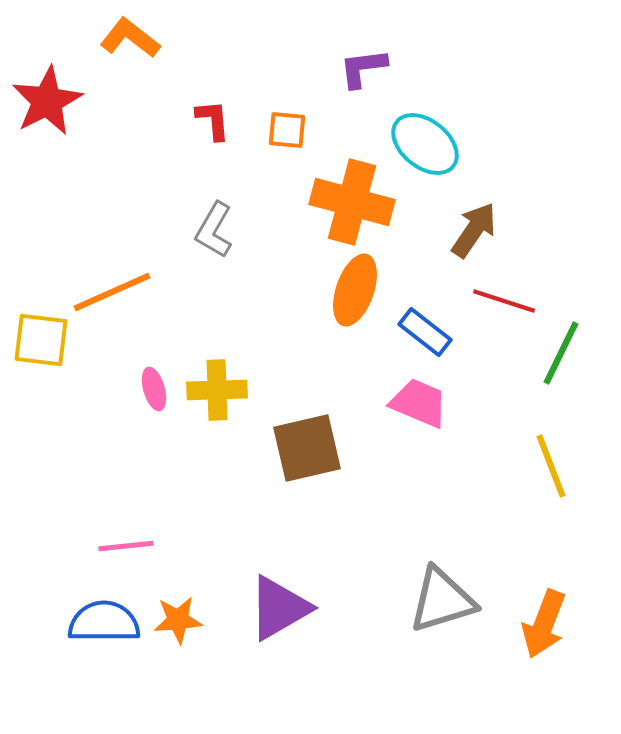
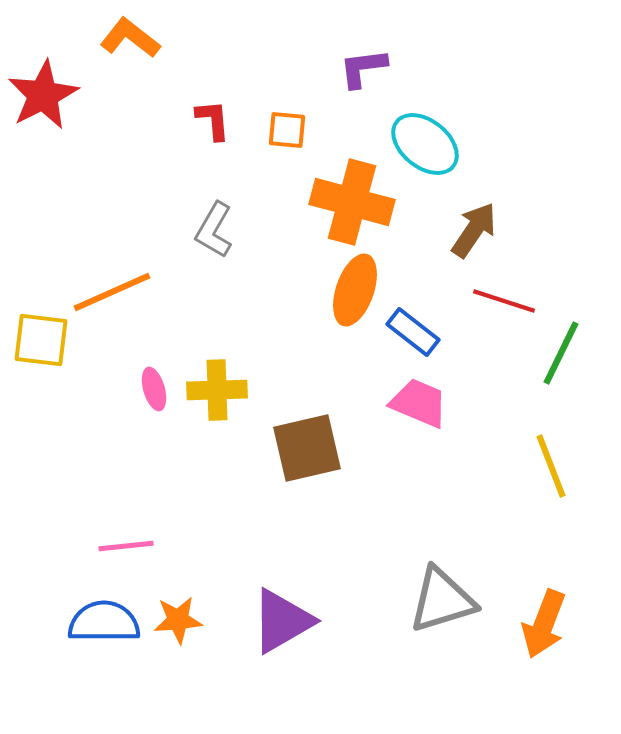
red star: moved 4 px left, 6 px up
blue rectangle: moved 12 px left
purple triangle: moved 3 px right, 13 px down
